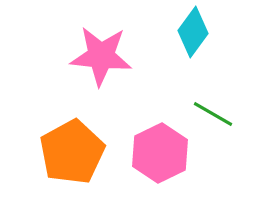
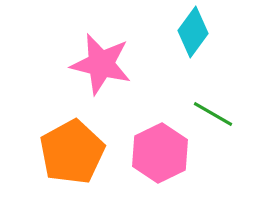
pink star: moved 8 px down; rotated 8 degrees clockwise
